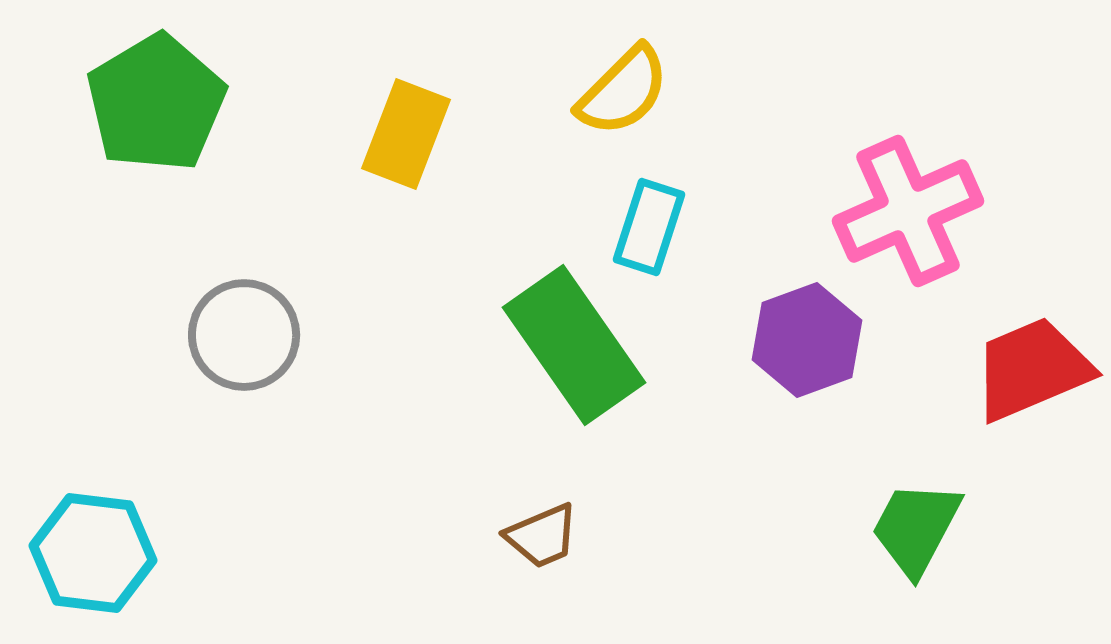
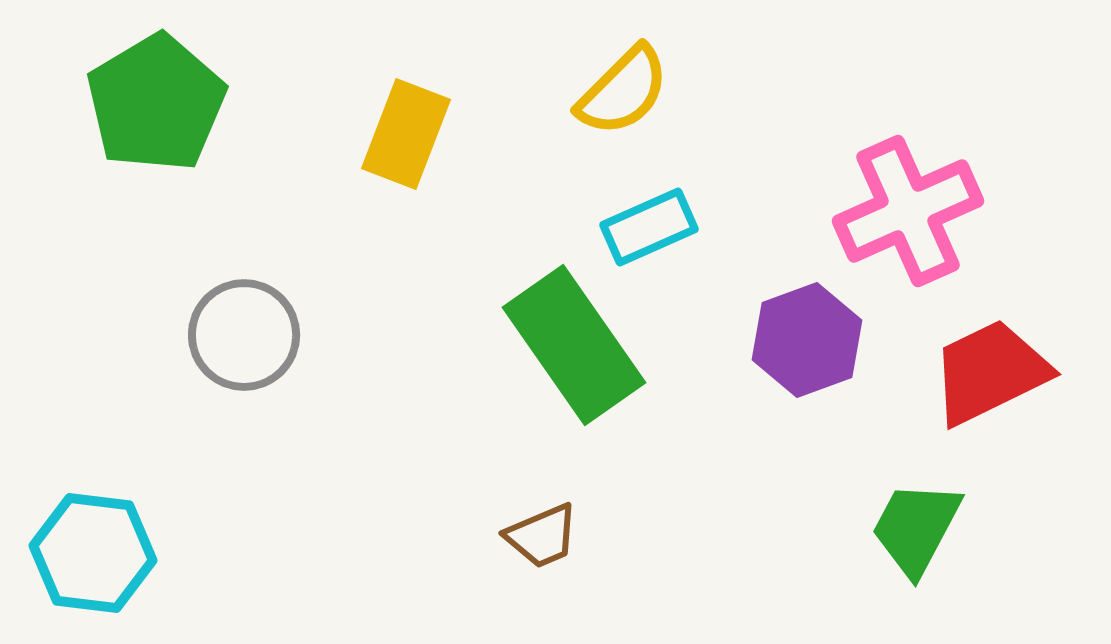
cyan rectangle: rotated 48 degrees clockwise
red trapezoid: moved 42 px left, 3 px down; rotated 3 degrees counterclockwise
